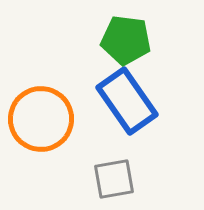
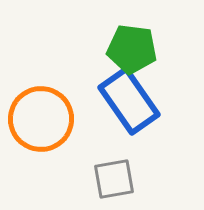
green pentagon: moved 6 px right, 9 px down
blue rectangle: moved 2 px right
